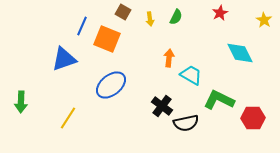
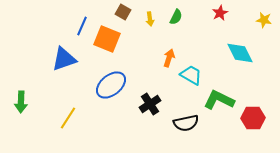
yellow star: rotated 21 degrees counterclockwise
orange arrow: rotated 12 degrees clockwise
black cross: moved 12 px left, 2 px up; rotated 20 degrees clockwise
